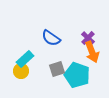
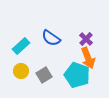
purple cross: moved 2 px left, 1 px down
orange arrow: moved 4 px left, 6 px down
cyan rectangle: moved 4 px left, 13 px up
gray square: moved 13 px left, 6 px down; rotated 14 degrees counterclockwise
